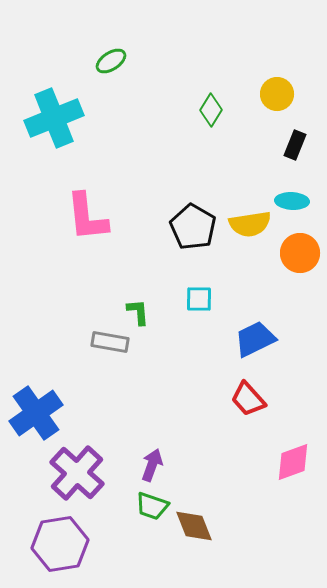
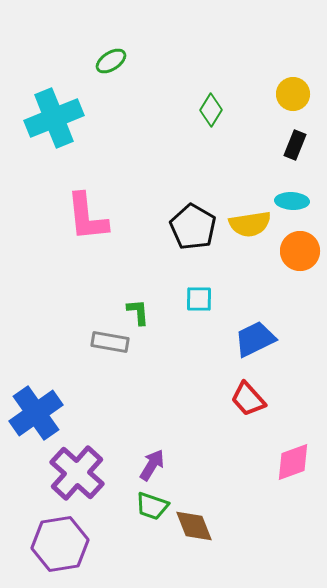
yellow circle: moved 16 px right
orange circle: moved 2 px up
purple arrow: rotated 12 degrees clockwise
